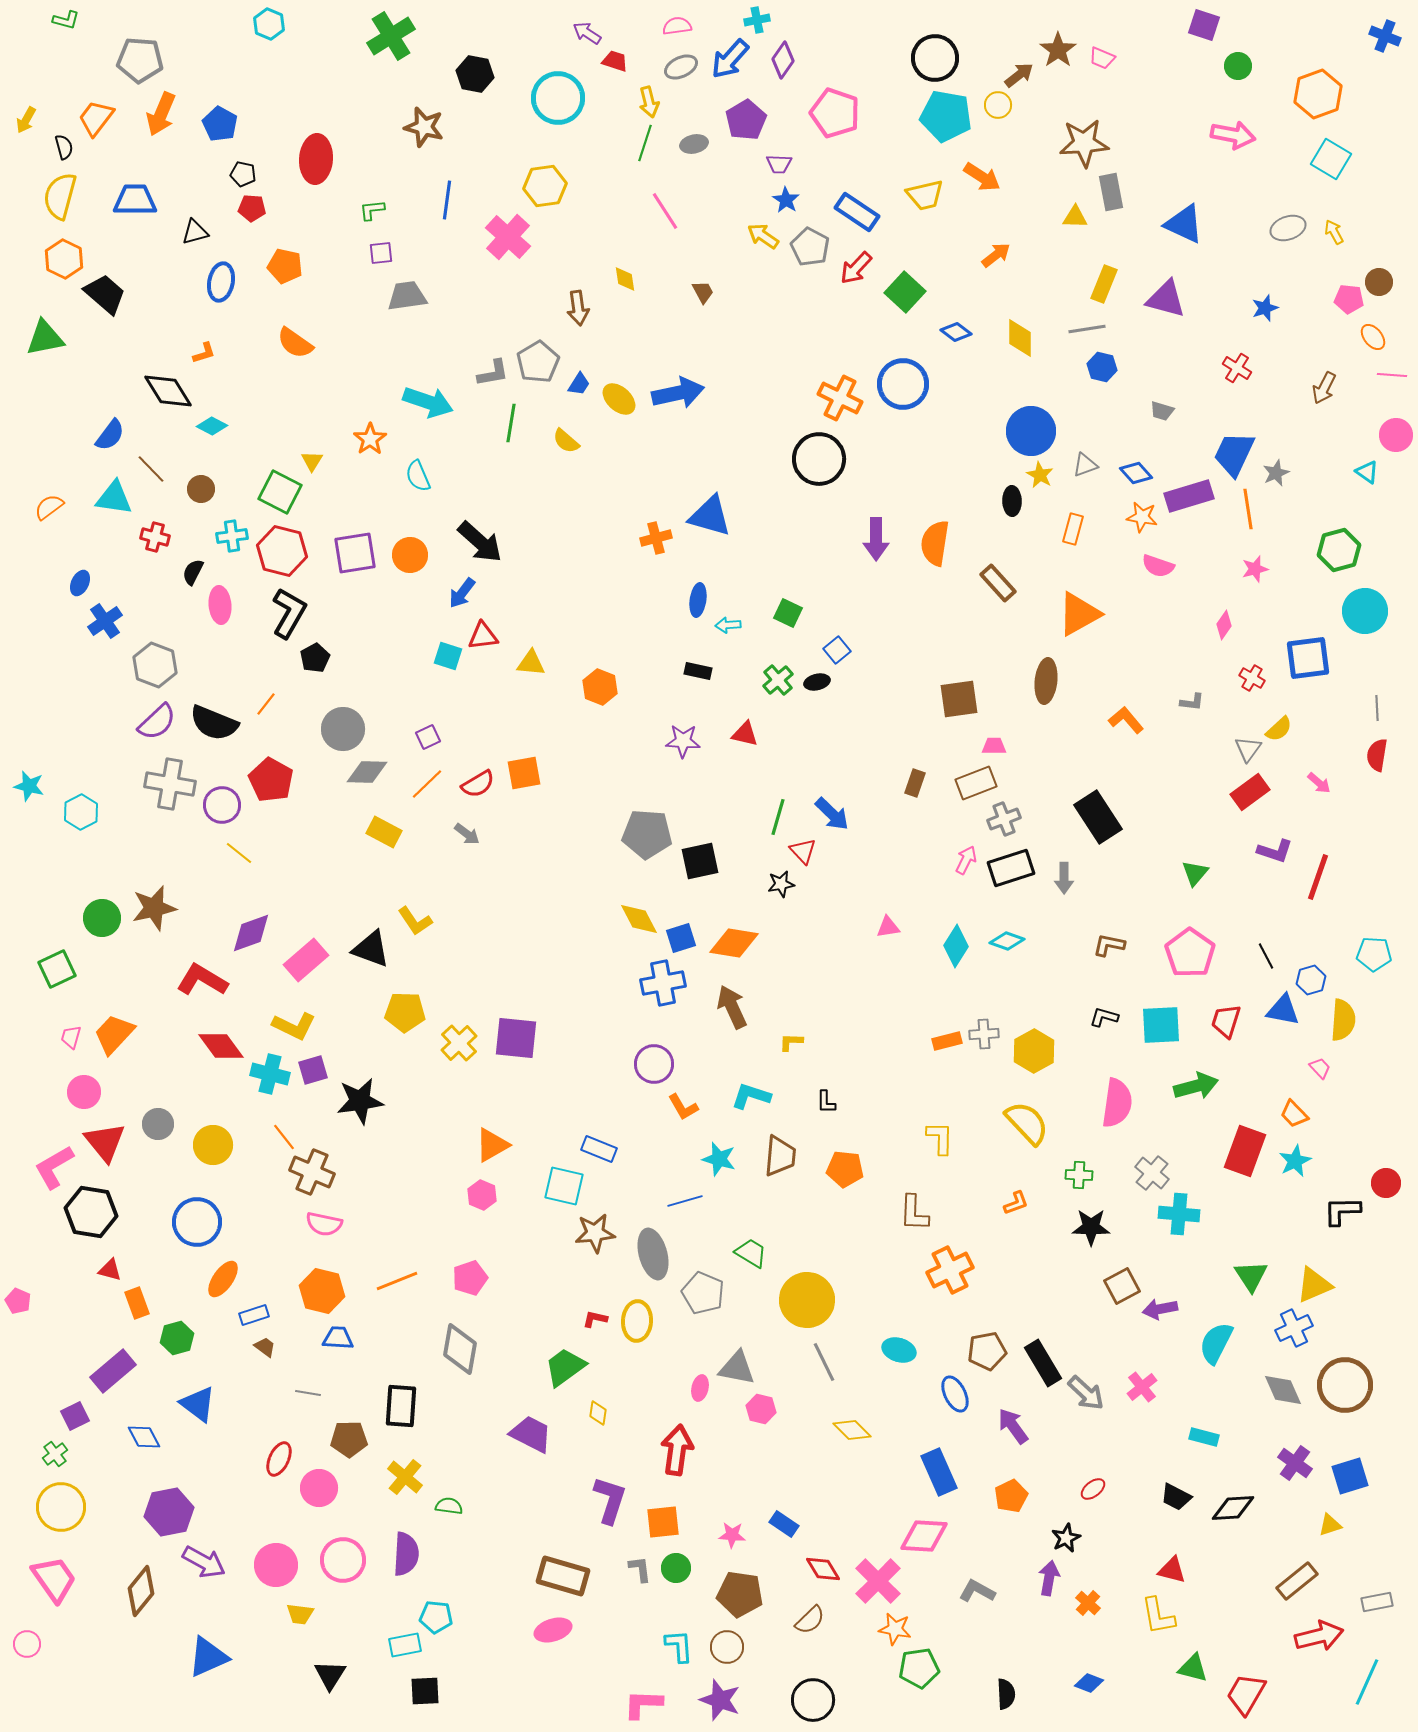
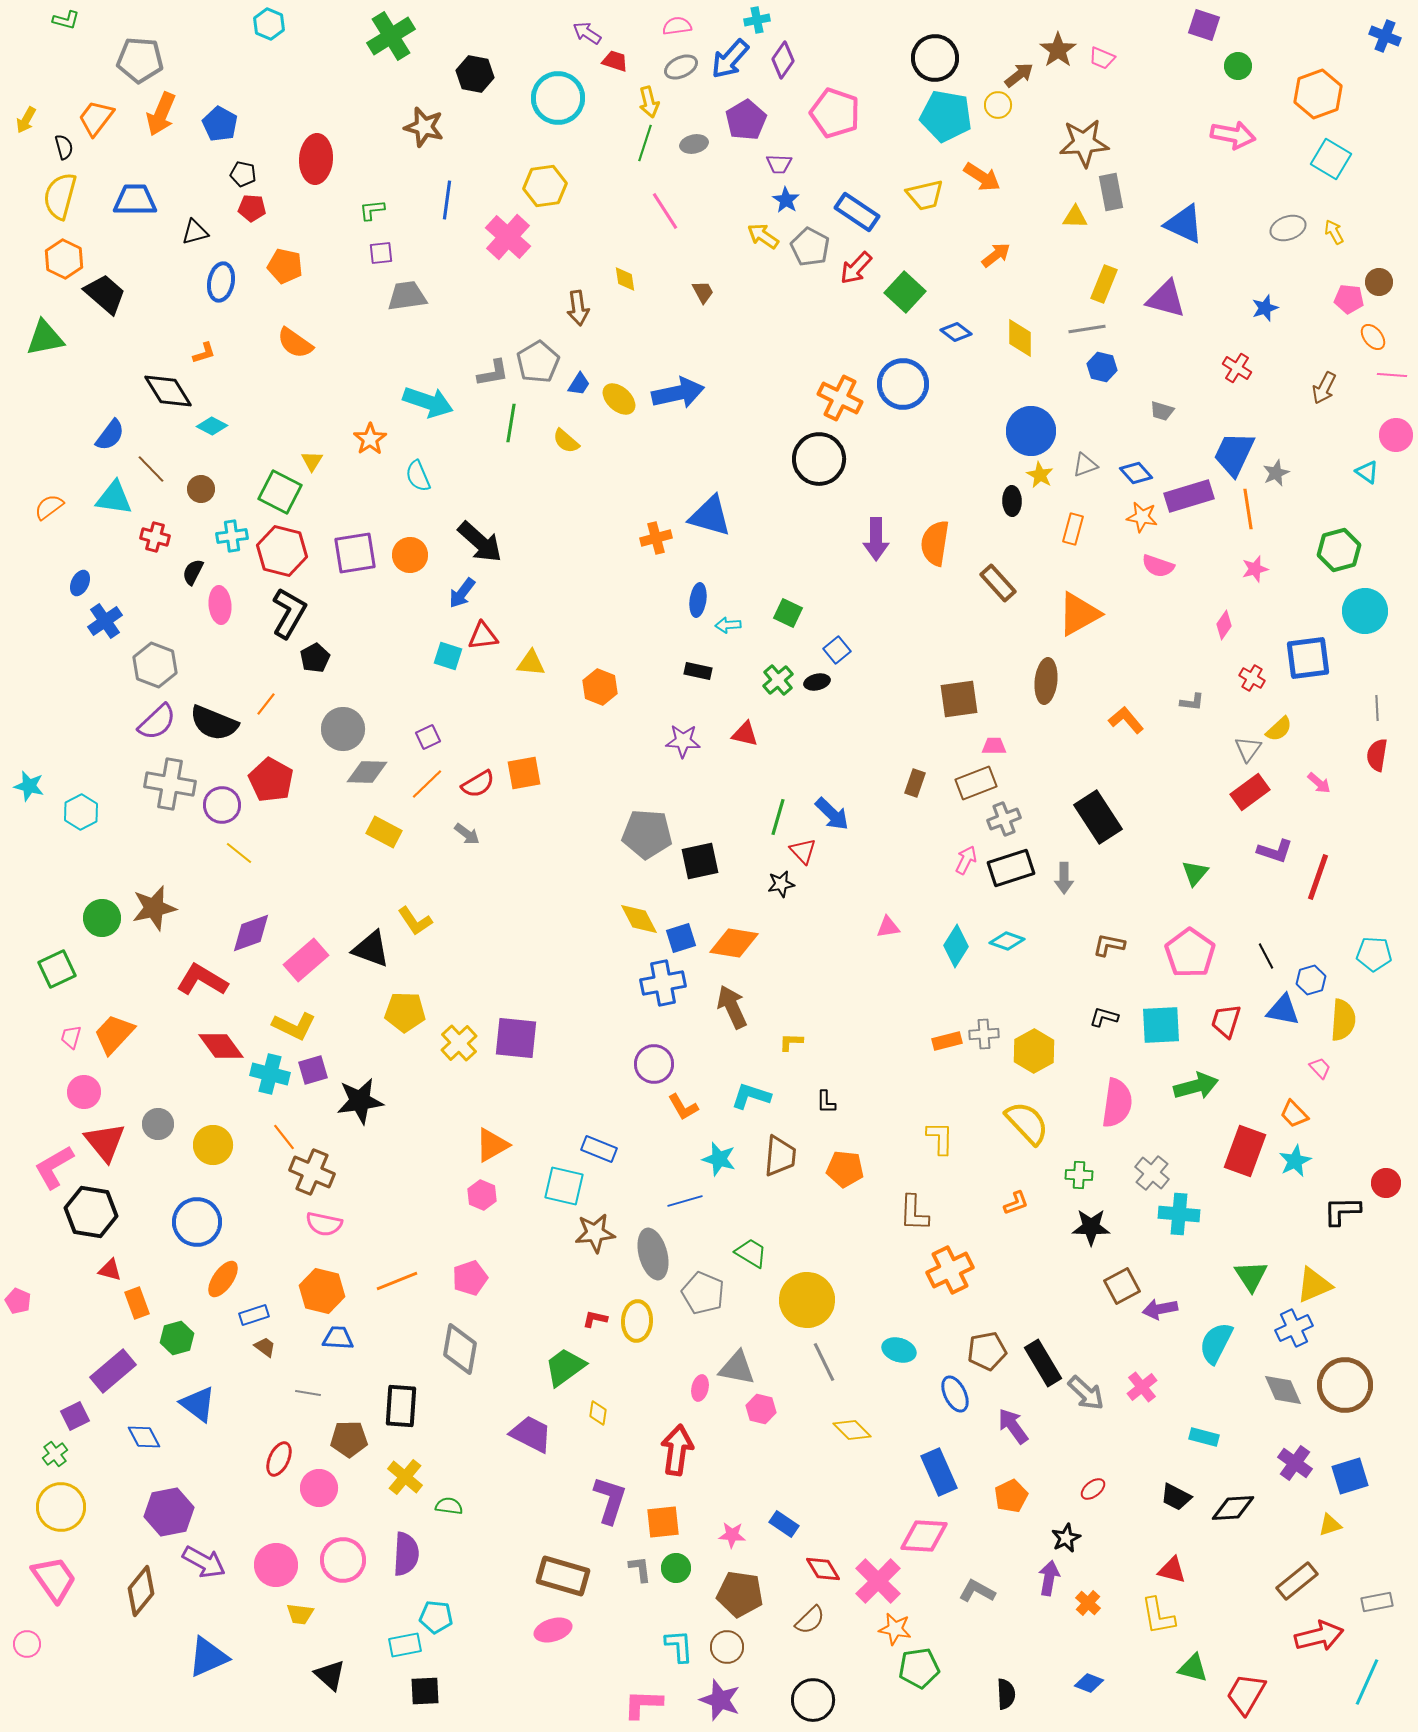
black triangle at (330, 1675): rotated 20 degrees counterclockwise
